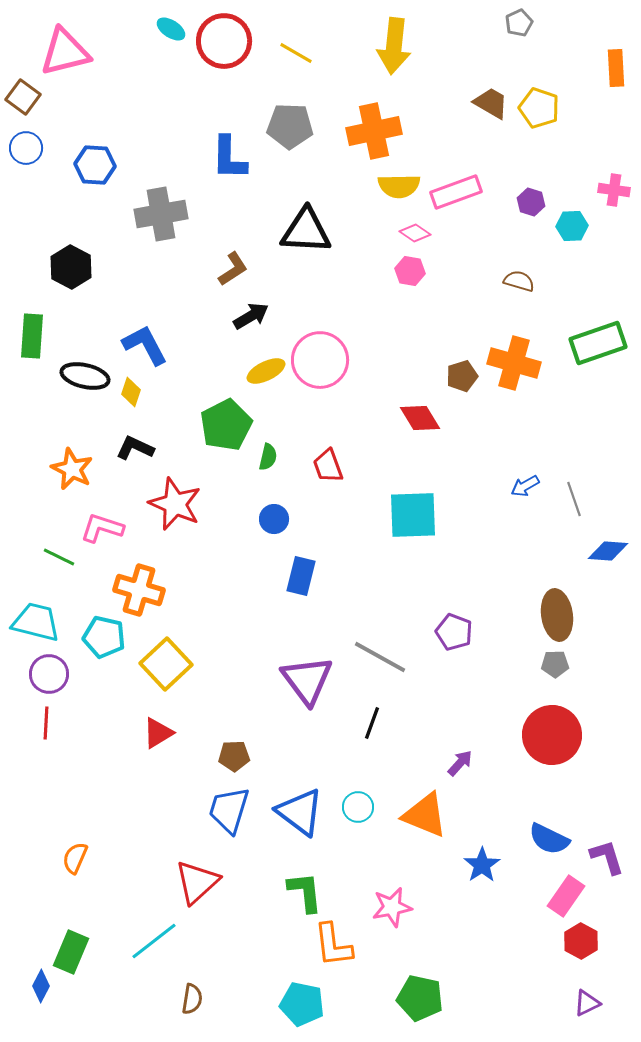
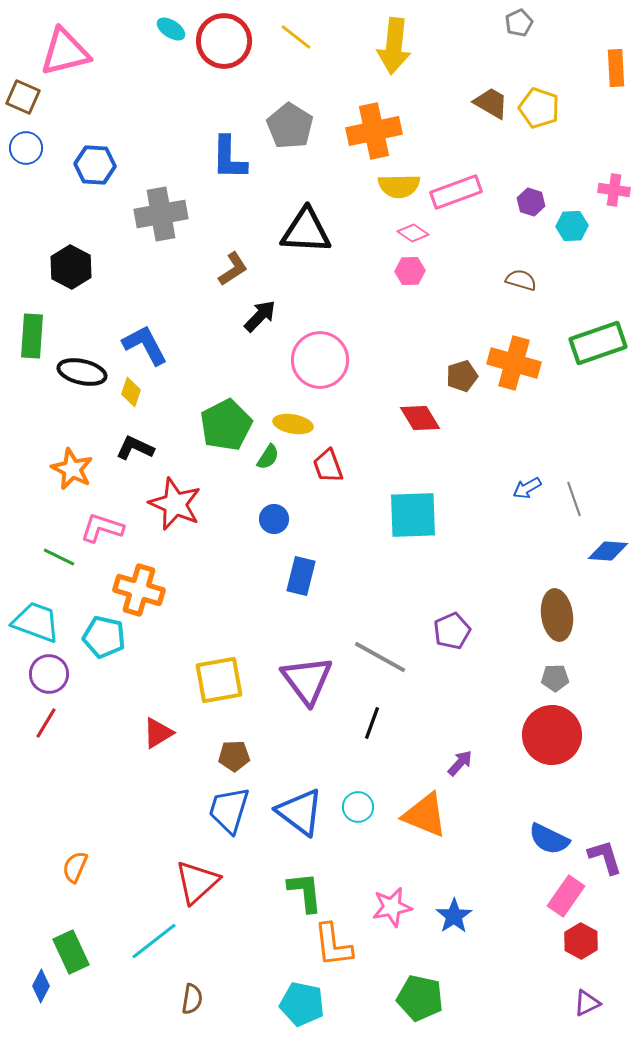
yellow line at (296, 53): moved 16 px up; rotated 8 degrees clockwise
brown square at (23, 97): rotated 12 degrees counterclockwise
gray pentagon at (290, 126): rotated 30 degrees clockwise
pink diamond at (415, 233): moved 2 px left
pink hexagon at (410, 271): rotated 12 degrees counterclockwise
brown semicircle at (519, 281): moved 2 px right, 1 px up
black arrow at (251, 316): moved 9 px right; rotated 15 degrees counterclockwise
yellow ellipse at (266, 371): moved 27 px right, 53 px down; rotated 36 degrees clockwise
black ellipse at (85, 376): moved 3 px left, 4 px up
green semicircle at (268, 457): rotated 20 degrees clockwise
blue arrow at (525, 486): moved 2 px right, 2 px down
cyan trapezoid at (36, 622): rotated 6 degrees clockwise
purple pentagon at (454, 632): moved 2 px left, 1 px up; rotated 27 degrees clockwise
yellow square at (166, 664): moved 53 px right, 16 px down; rotated 33 degrees clockwise
gray pentagon at (555, 664): moved 14 px down
red line at (46, 723): rotated 28 degrees clockwise
purple L-shape at (607, 857): moved 2 px left
orange semicircle at (75, 858): moved 9 px down
blue star at (482, 865): moved 28 px left, 51 px down
green rectangle at (71, 952): rotated 48 degrees counterclockwise
